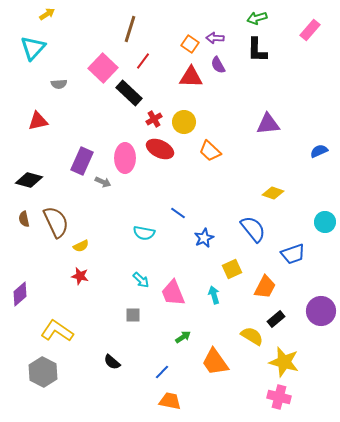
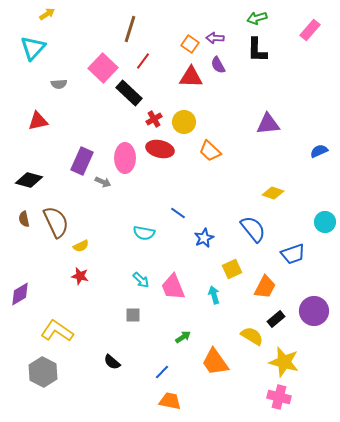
red ellipse at (160, 149): rotated 12 degrees counterclockwise
pink trapezoid at (173, 293): moved 6 px up
purple diamond at (20, 294): rotated 10 degrees clockwise
purple circle at (321, 311): moved 7 px left
